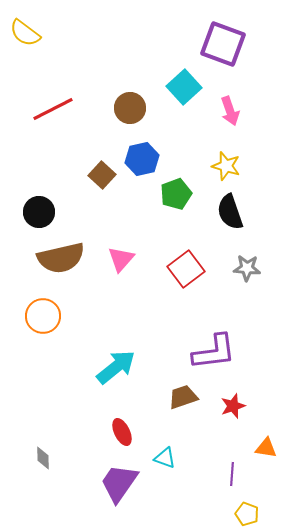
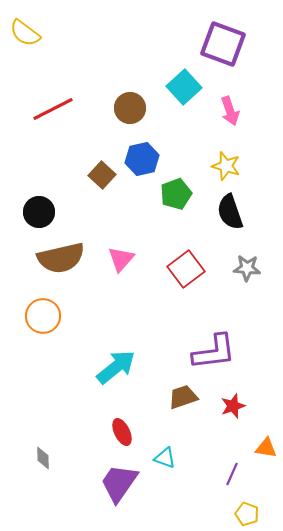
purple line: rotated 20 degrees clockwise
